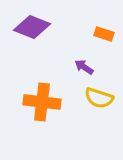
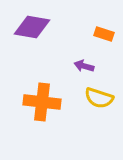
purple diamond: rotated 12 degrees counterclockwise
purple arrow: moved 1 px up; rotated 18 degrees counterclockwise
